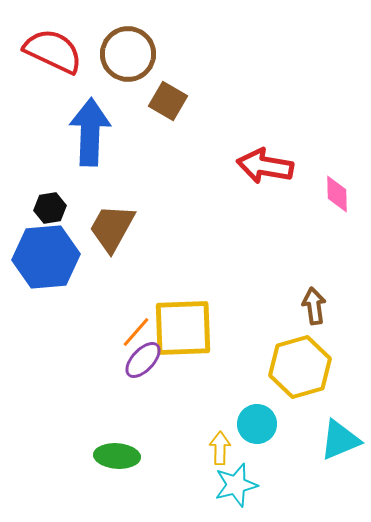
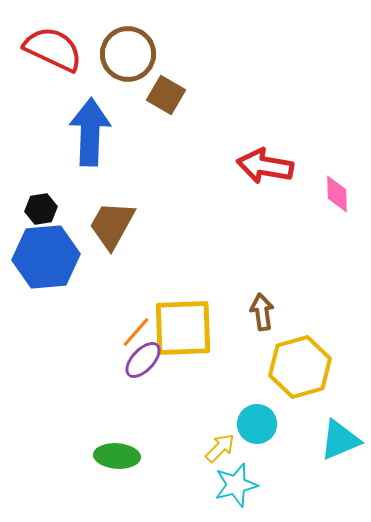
red semicircle: moved 2 px up
brown square: moved 2 px left, 6 px up
black hexagon: moved 9 px left, 1 px down
brown trapezoid: moved 3 px up
brown arrow: moved 52 px left, 6 px down
yellow arrow: rotated 44 degrees clockwise
